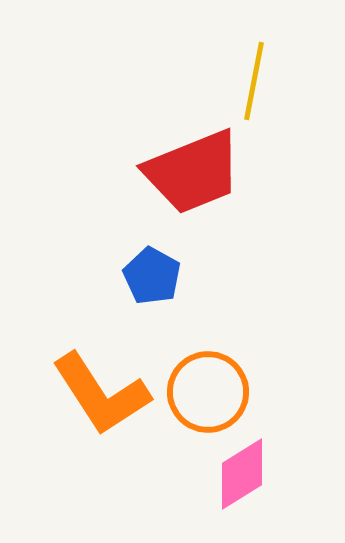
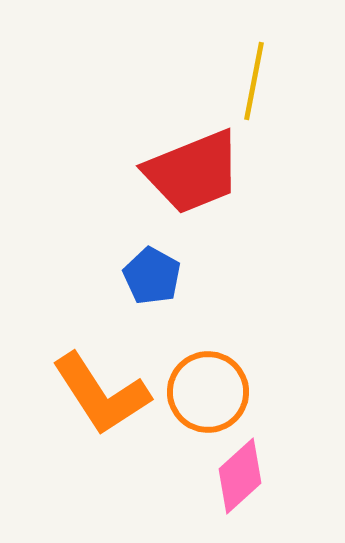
pink diamond: moved 2 px left, 2 px down; rotated 10 degrees counterclockwise
